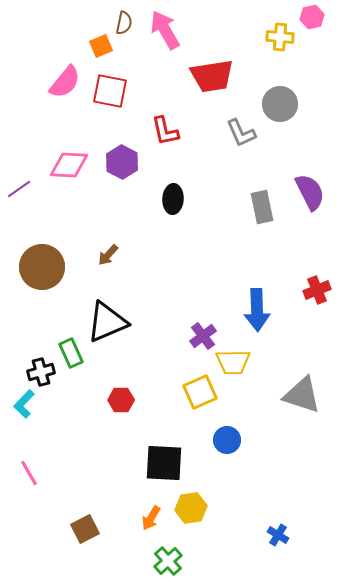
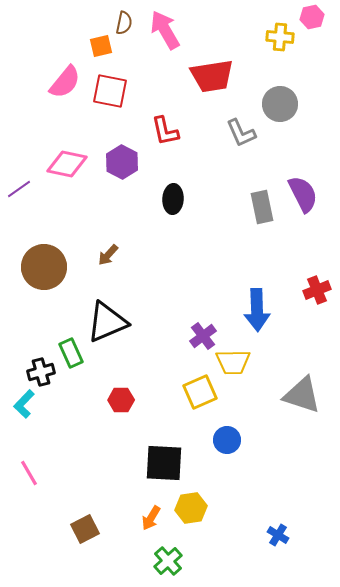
orange square: rotated 10 degrees clockwise
pink diamond: moved 2 px left, 1 px up; rotated 9 degrees clockwise
purple semicircle: moved 7 px left, 2 px down
brown circle: moved 2 px right
